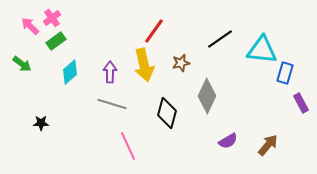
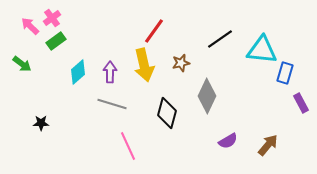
cyan diamond: moved 8 px right
